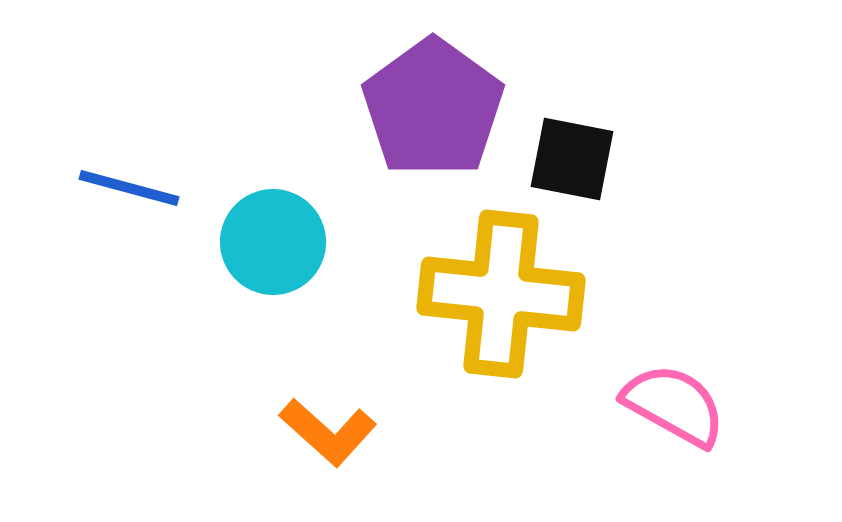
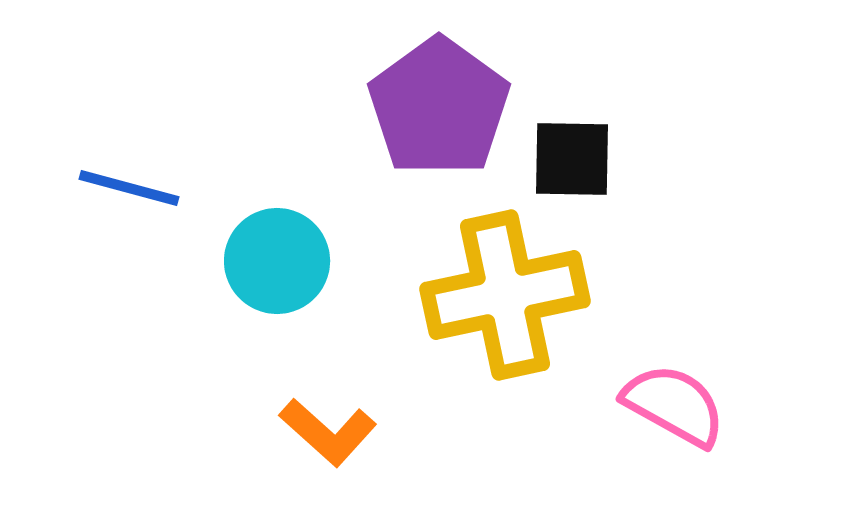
purple pentagon: moved 6 px right, 1 px up
black square: rotated 10 degrees counterclockwise
cyan circle: moved 4 px right, 19 px down
yellow cross: moved 4 px right, 1 px down; rotated 18 degrees counterclockwise
